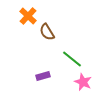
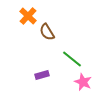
purple rectangle: moved 1 px left, 1 px up
